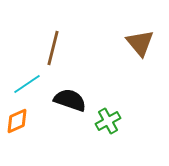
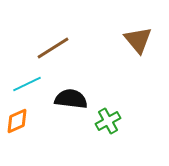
brown triangle: moved 2 px left, 3 px up
brown line: rotated 44 degrees clockwise
cyan line: rotated 8 degrees clockwise
black semicircle: moved 1 px right, 1 px up; rotated 12 degrees counterclockwise
